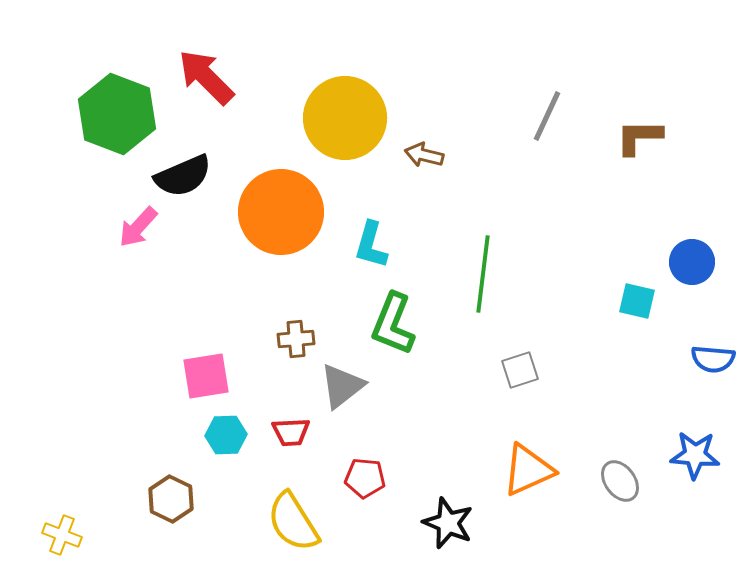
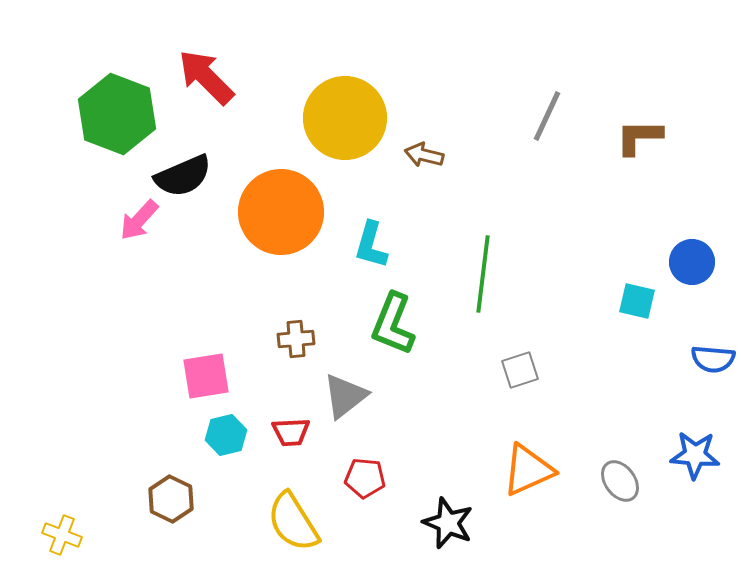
pink arrow: moved 1 px right, 7 px up
gray triangle: moved 3 px right, 10 px down
cyan hexagon: rotated 12 degrees counterclockwise
